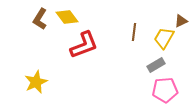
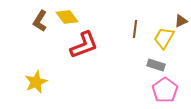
brown L-shape: moved 2 px down
brown line: moved 1 px right, 3 px up
gray rectangle: rotated 48 degrees clockwise
pink pentagon: rotated 30 degrees counterclockwise
